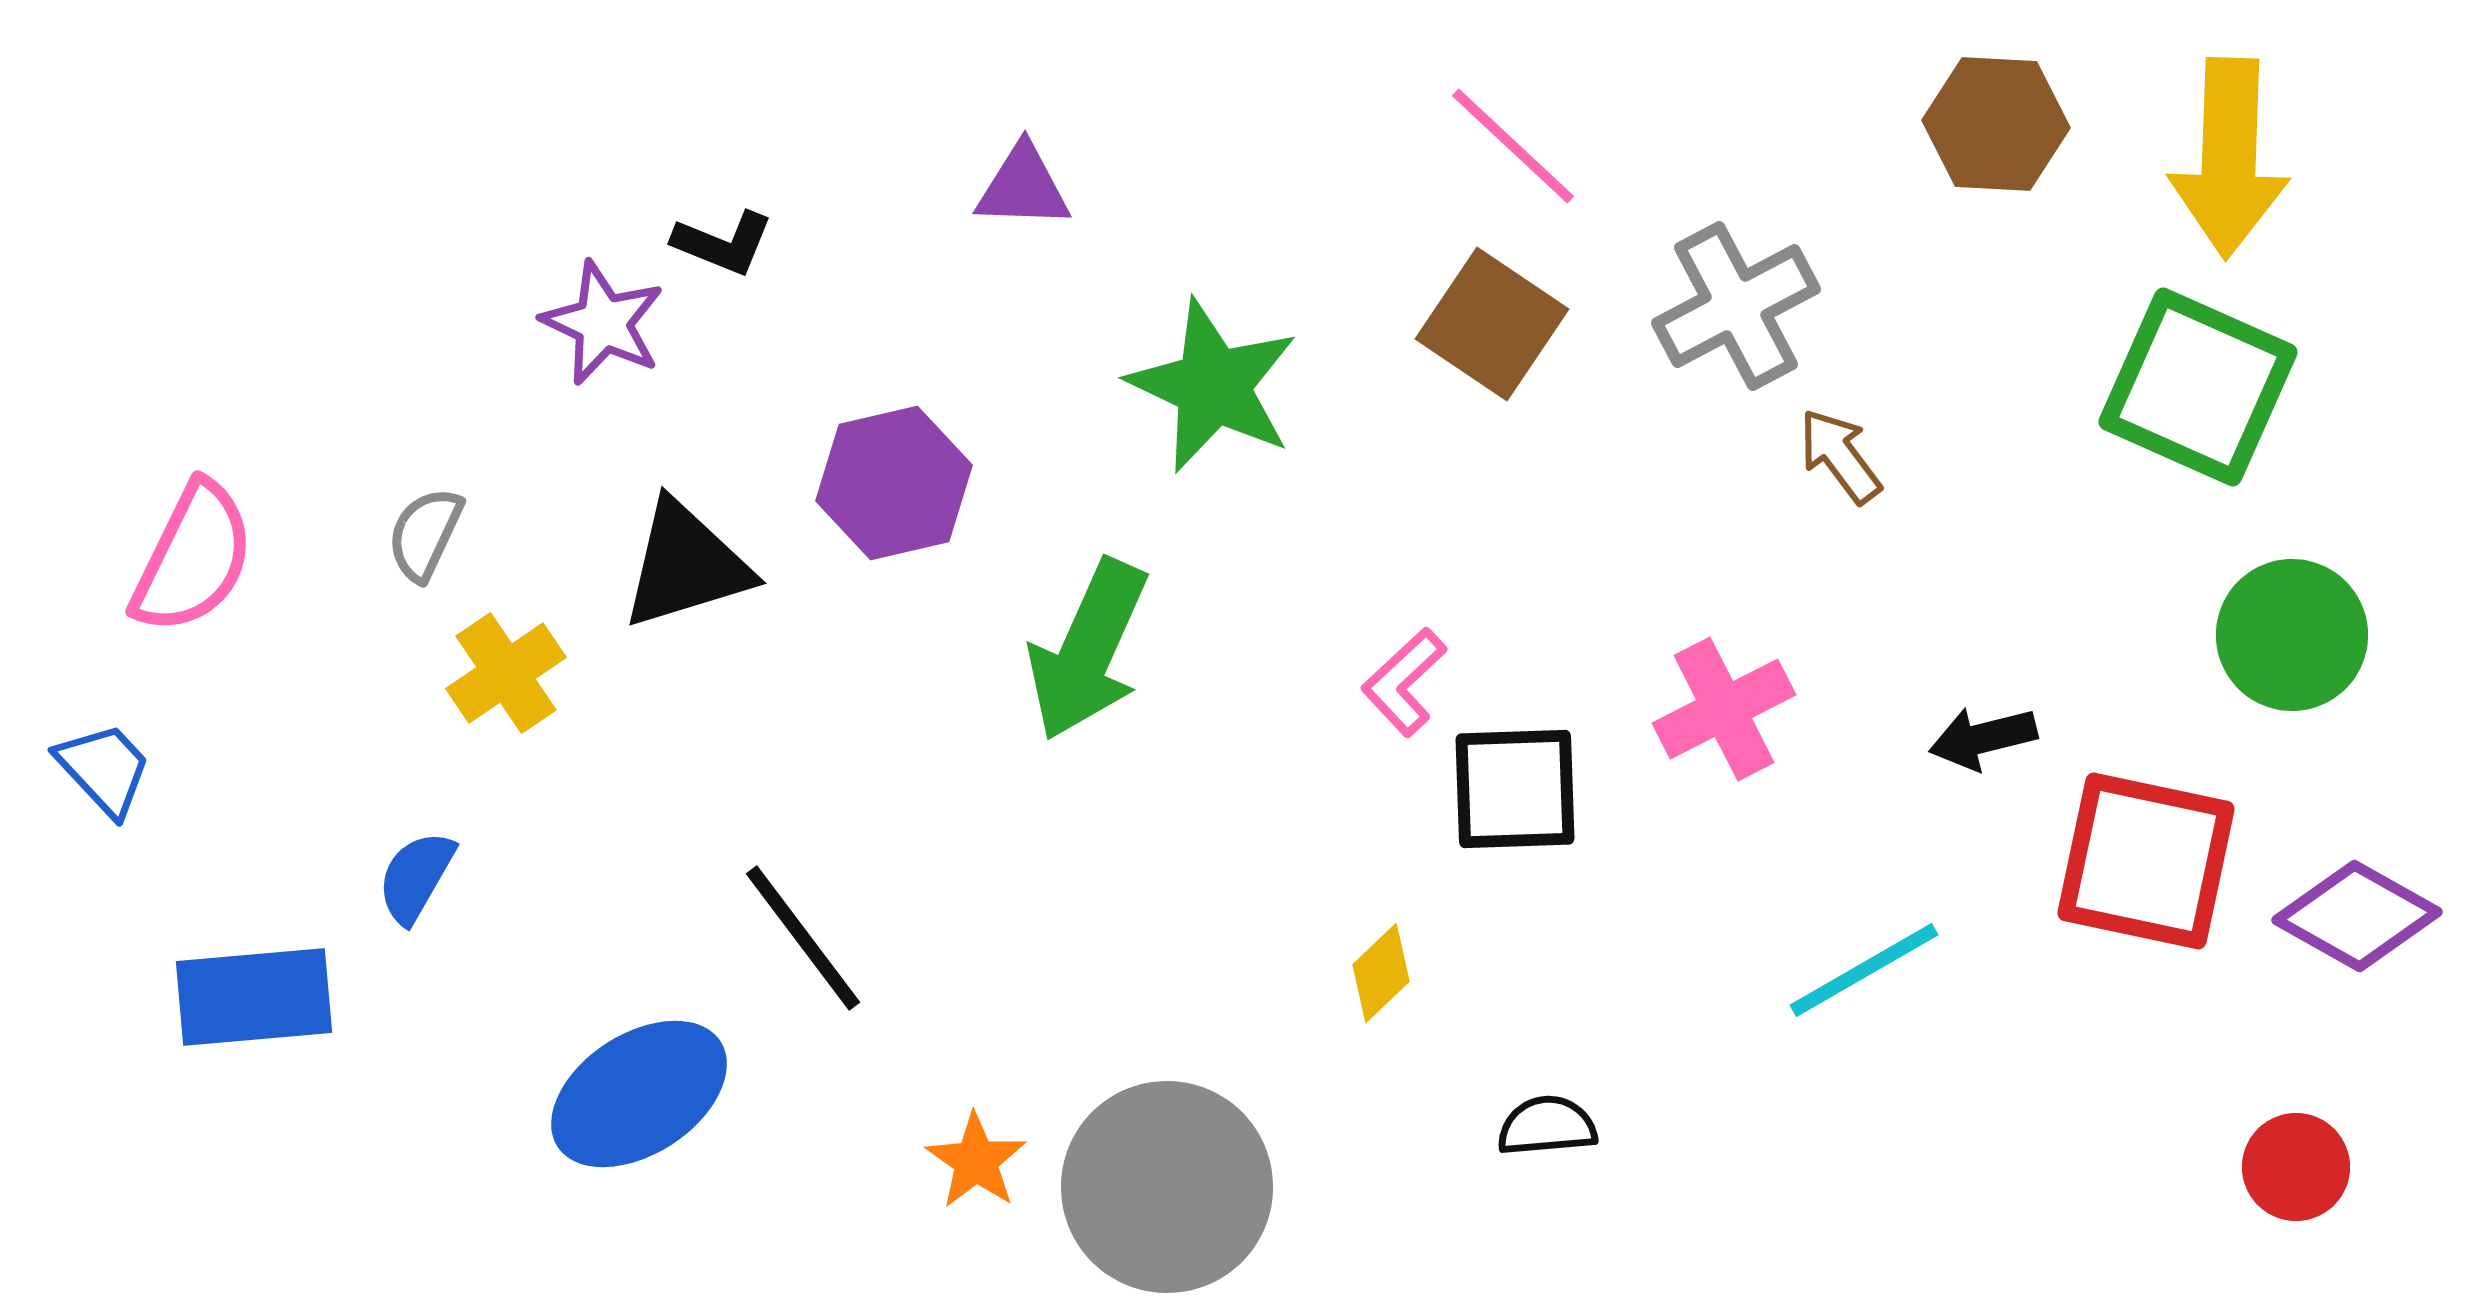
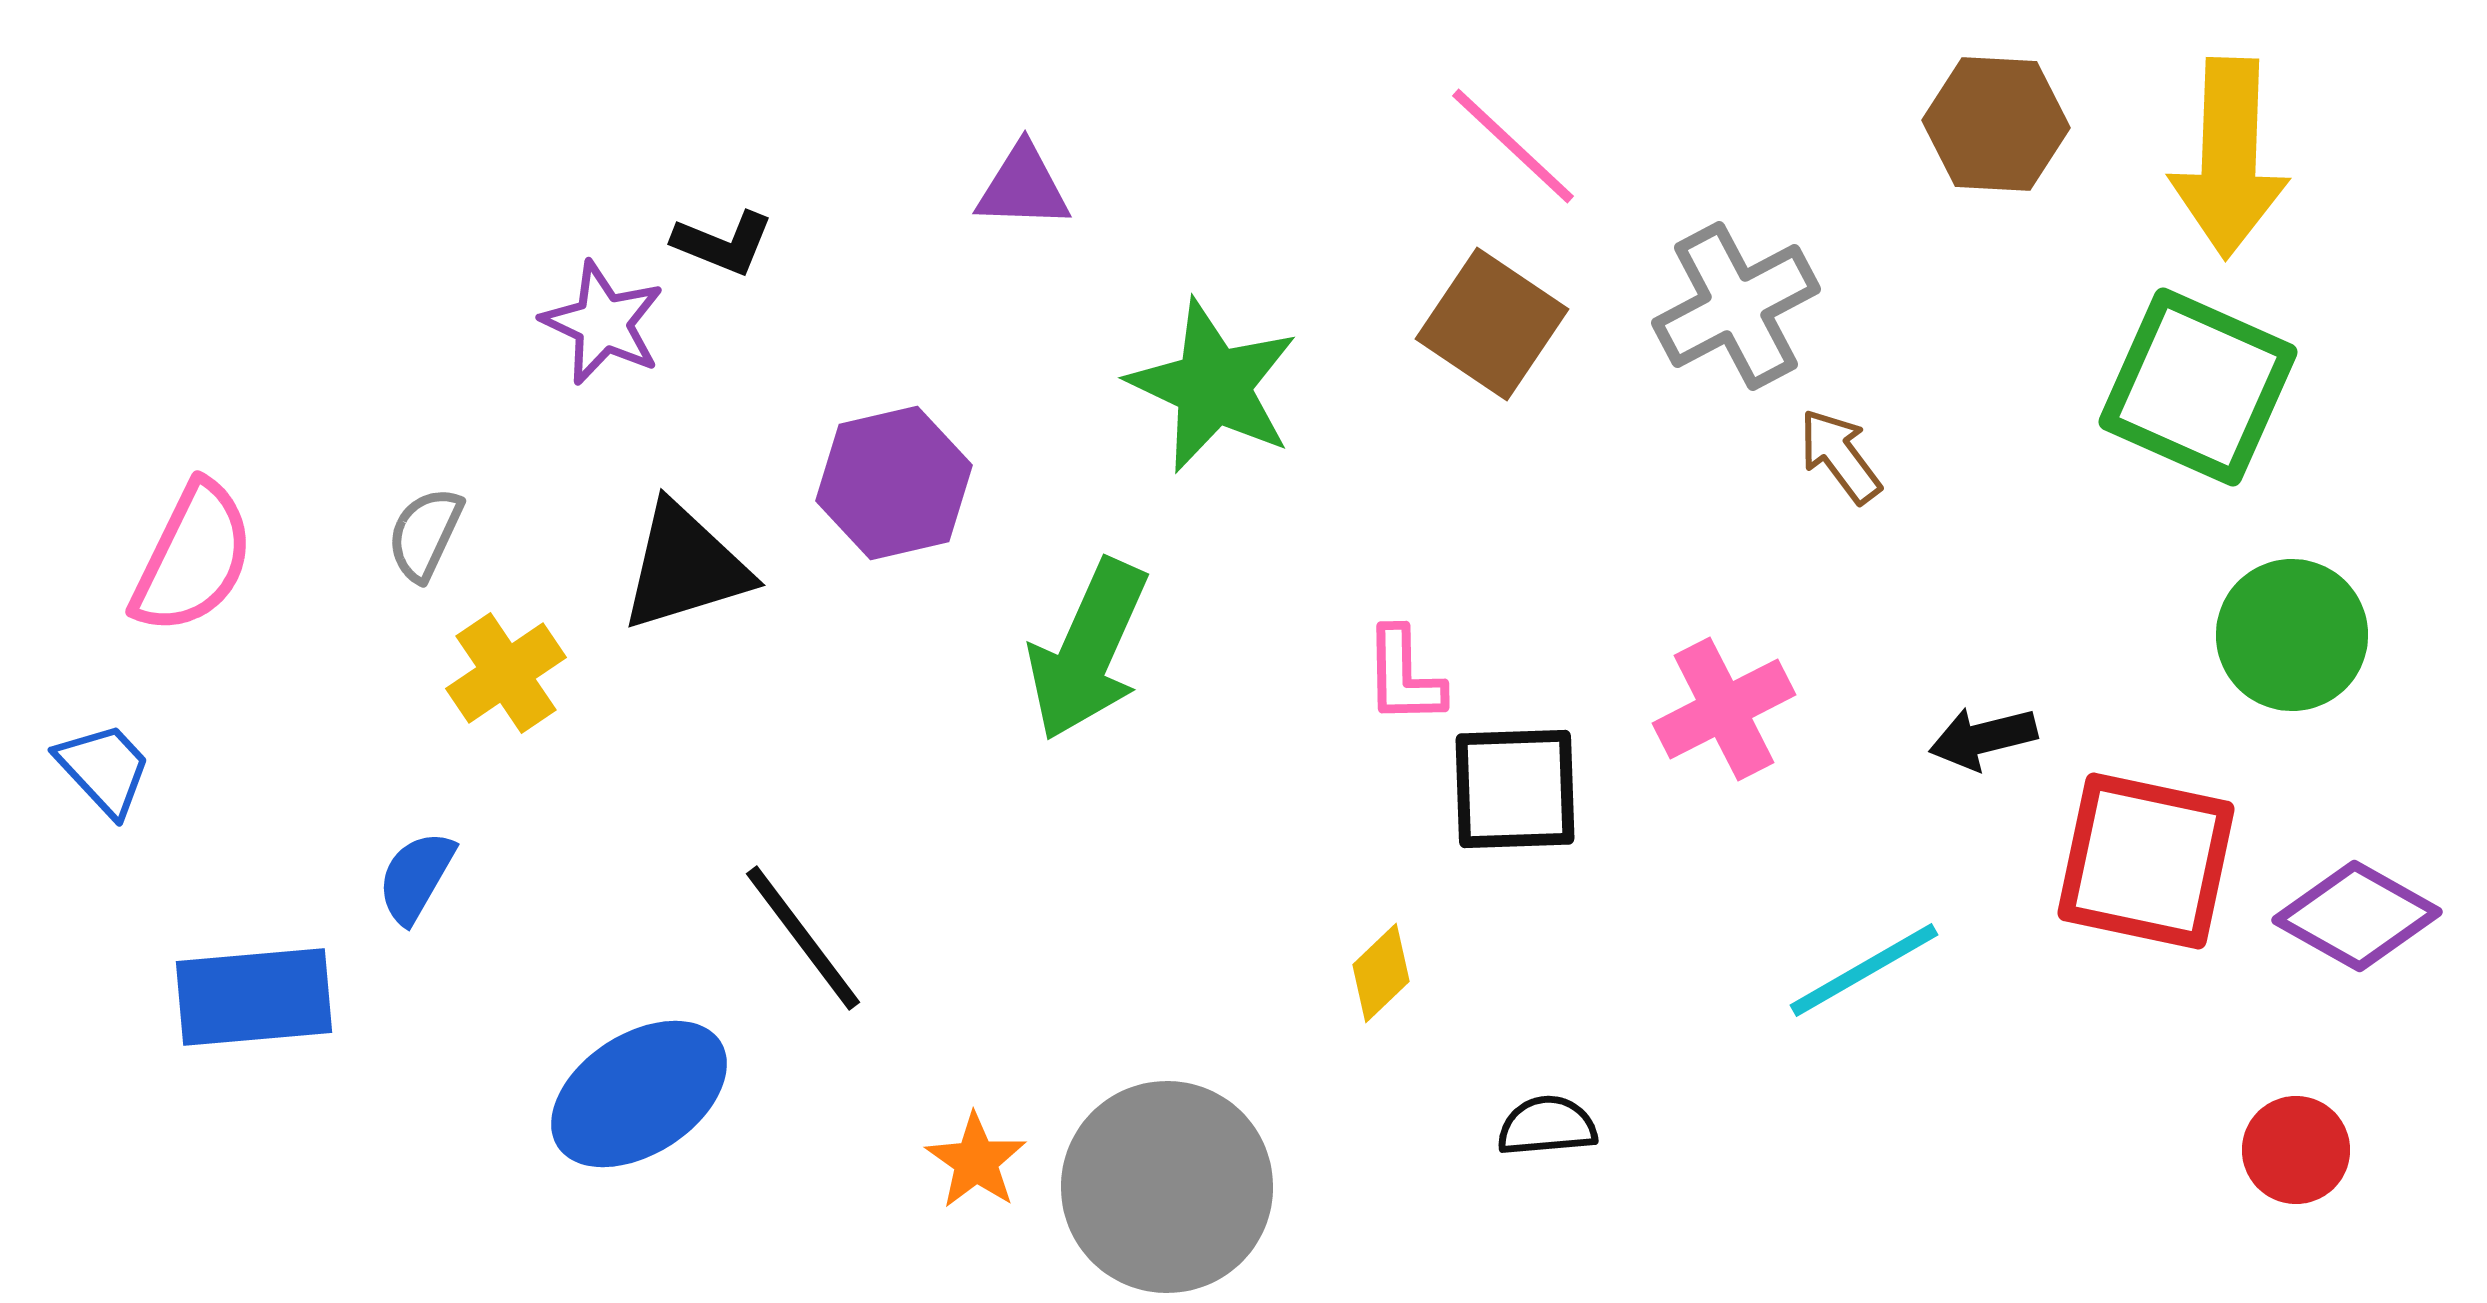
black triangle: moved 1 px left, 2 px down
pink L-shape: moved 6 px up; rotated 48 degrees counterclockwise
red circle: moved 17 px up
